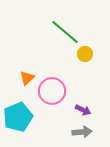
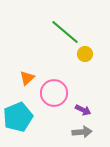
pink circle: moved 2 px right, 2 px down
